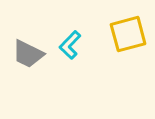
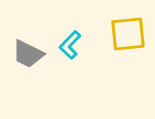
yellow square: rotated 9 degrees clockwise
